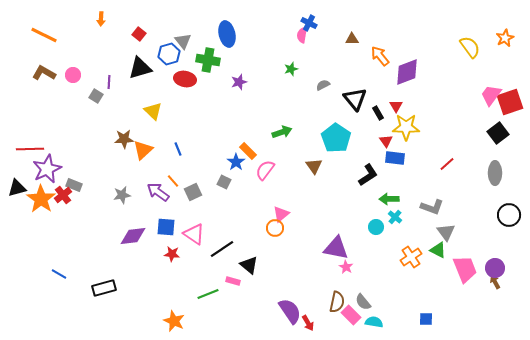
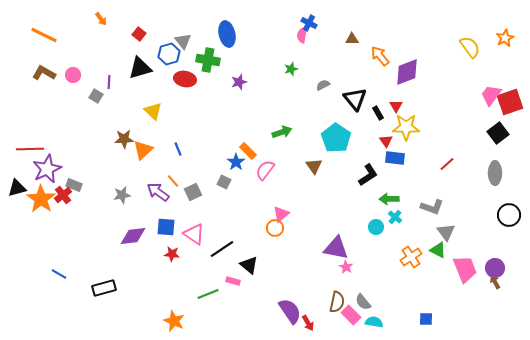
orange arrow at (101, 19): rotated 40 degrees counterclockwise
